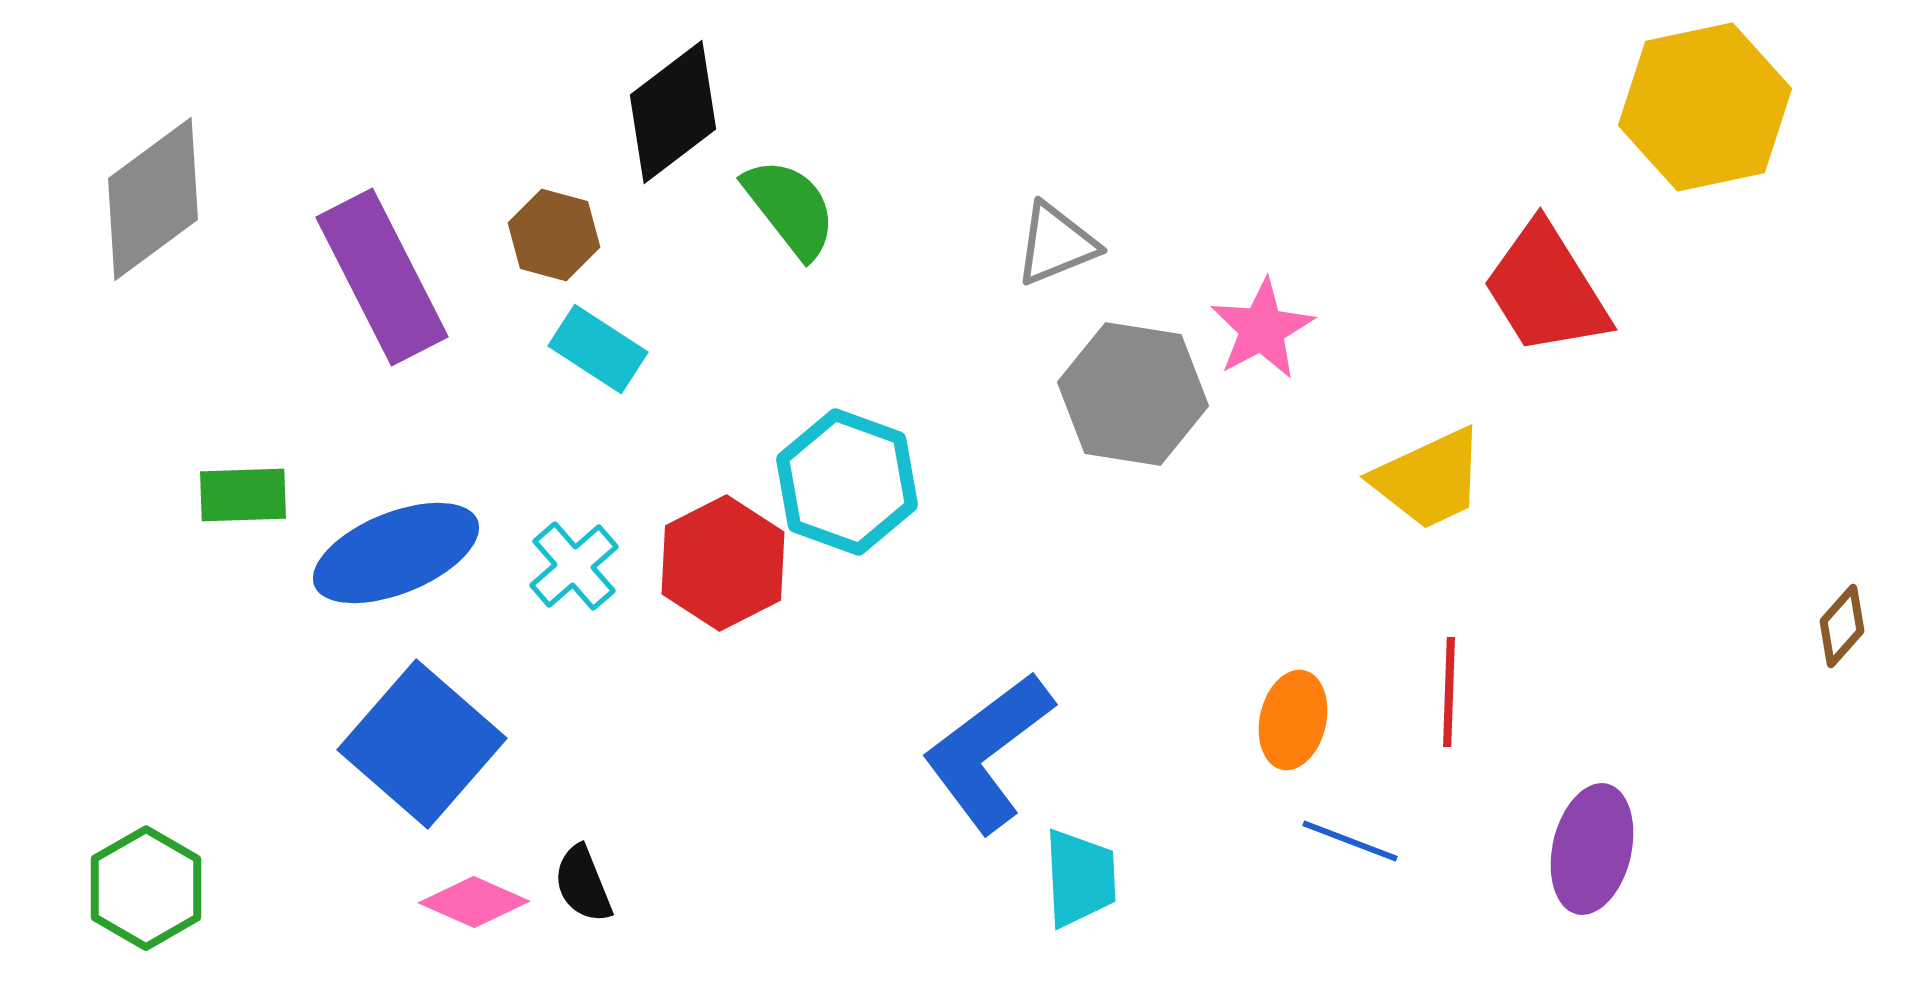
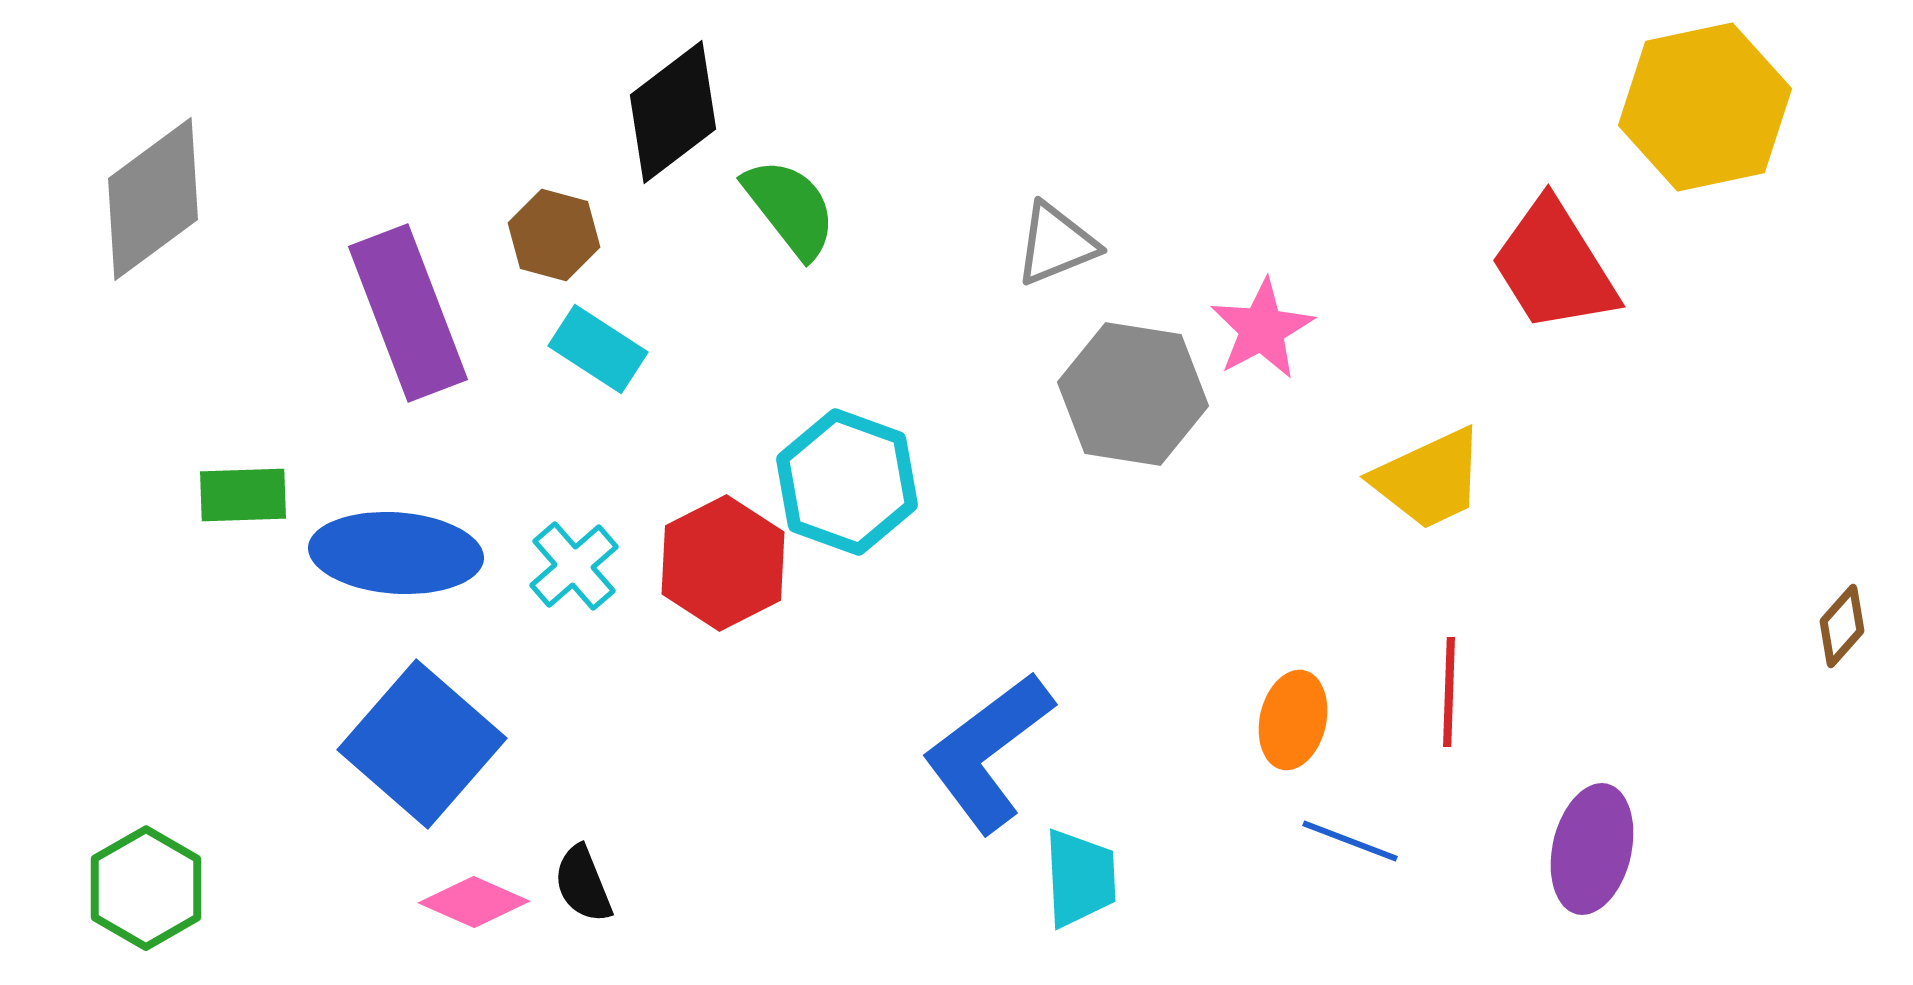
purple rectangle: moved 26 px right, 36 px down; rotated 6 degrees clockwise
red trapezoid: moved 8 px right, 23 px up
blue ellipse: rotated 26 degrees clockwise
